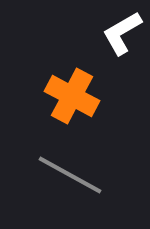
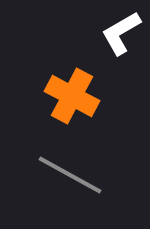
white L-shape: moved 1 px left
